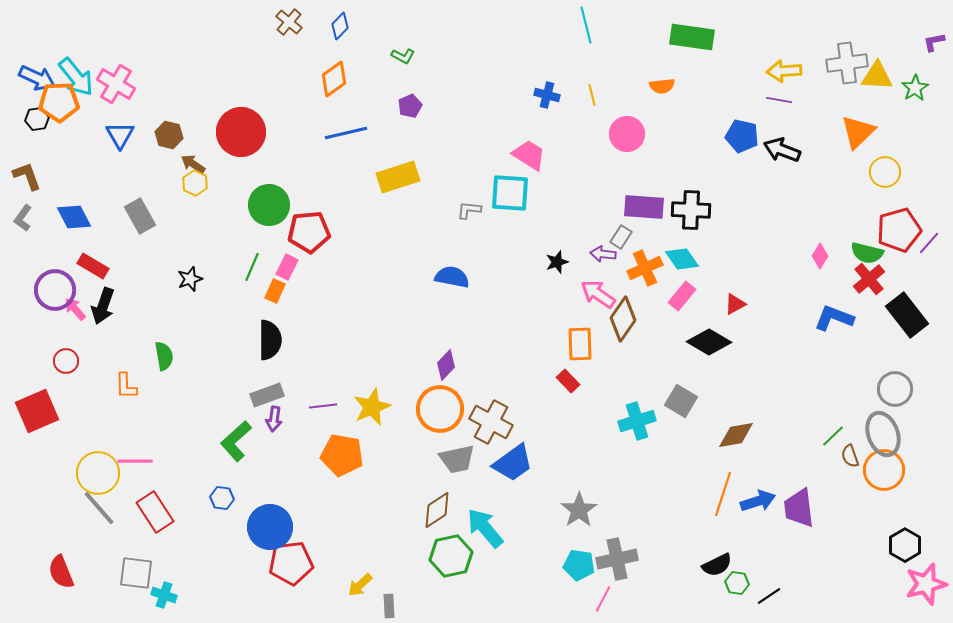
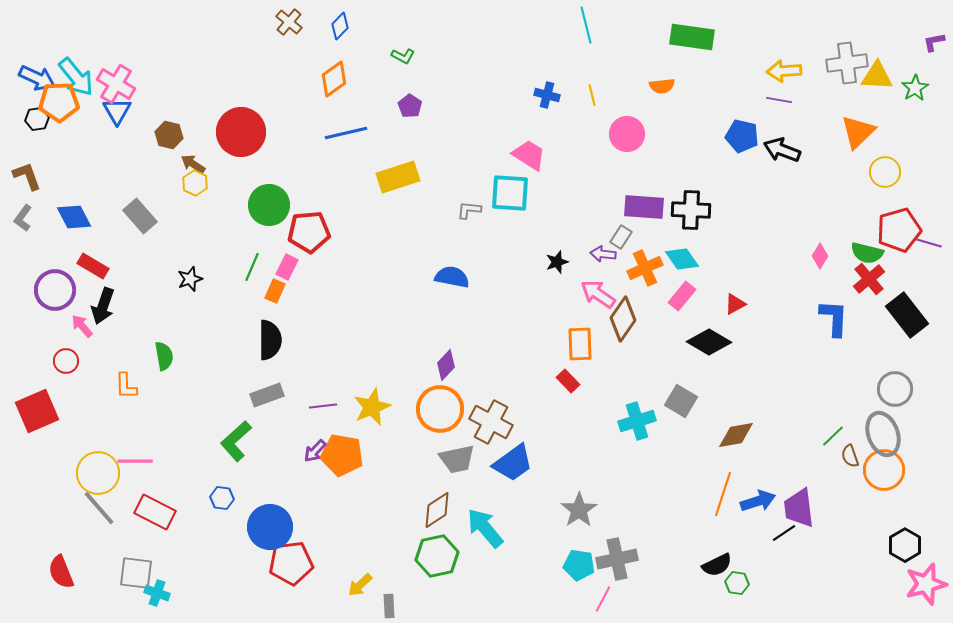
purple pentagon at (410, 106): rotated 15 degrees counterclockwise
blue triangle at (120, 135): moved 3 px left, 24 px up
gray rectangle at (140, 216): rotated 12 degrees counterclockwise
purple line at (929, 243): rotated 65 degrees clockwise
pink arrow at (75, 309): moved 7 px right, 17 px down
blue L-shape at (834, 318): rotated 72 degrees clockwise
purple arrow at (274, 419): moved 41 px right, 32 px down; rotated 35 degrees clockwise
red rectangle at (155, 512): rotated 30 degrees counterclockwise
green hexagon at (451, 556): moved 14 px left
cyan cross at (164, 595): moved 7 px left, 2 px up
black line at (769, 596): moved 15 px right, 63 px up
